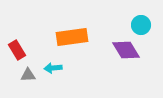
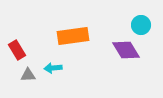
orange rectangle: moved 1 px right, 1 px up
